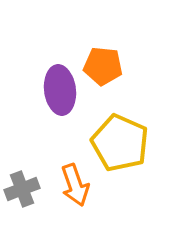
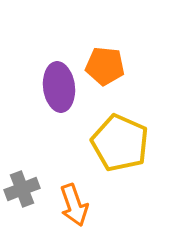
orange pentagon: moved 2 px right
purple ellipse: moved 1 px left, 3 px up
orange arrow: moved 1 px left, 20 px down
